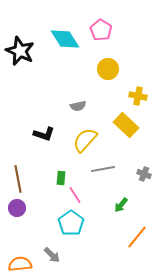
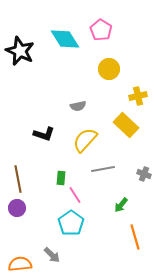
yellow circle: moved 1 px right
yellow cross: rotated 24 degrees counterclockwise
orange line: moved 2 px left; rotated 55 degrees counterclockwise
